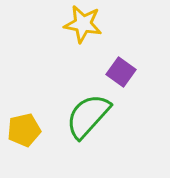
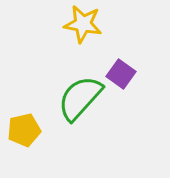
purple square: moved 2 px down
green semicircle: moved 8 px left, 18 px up
